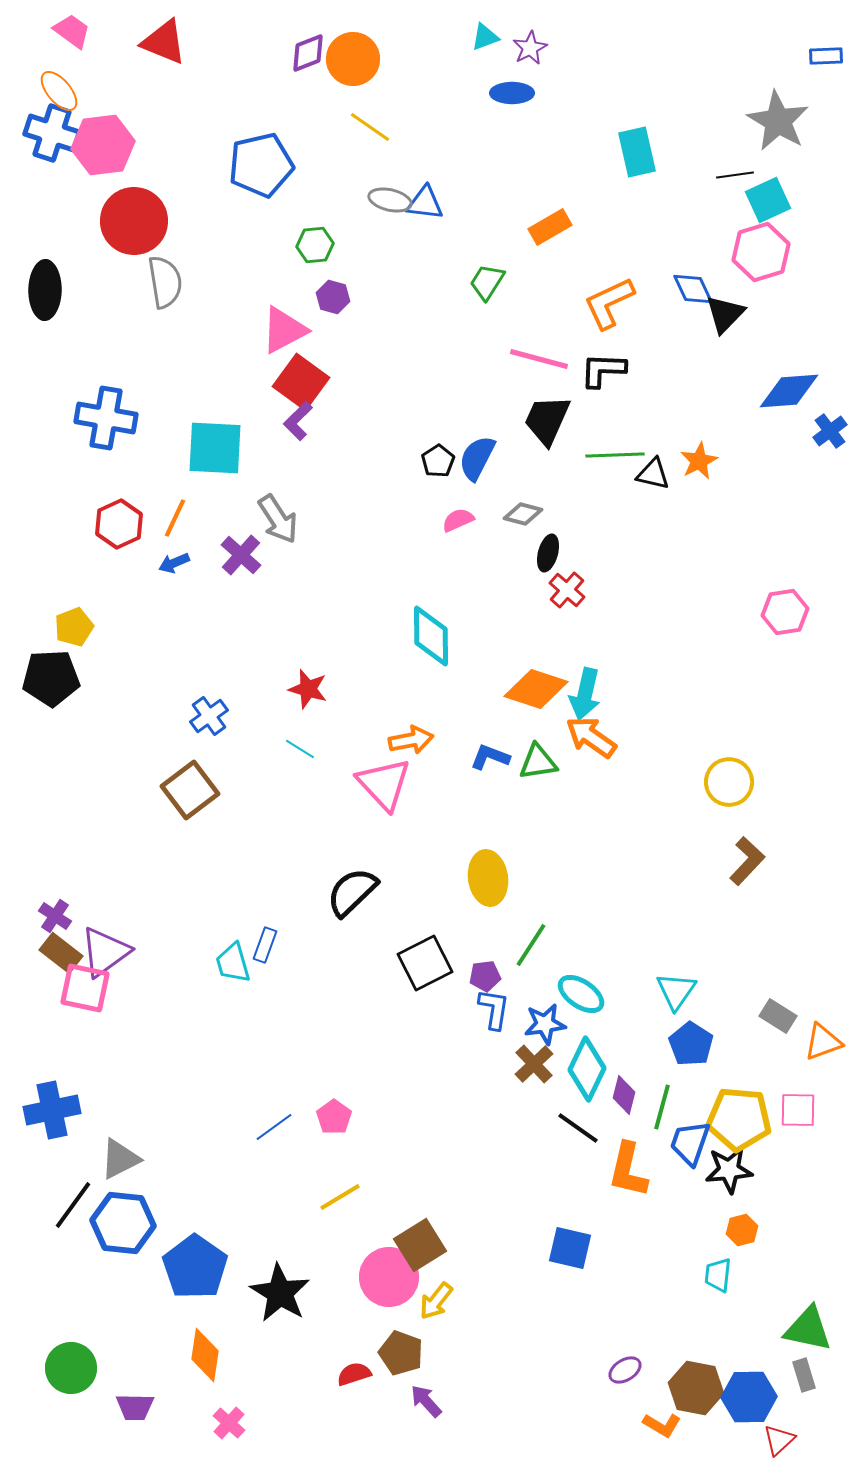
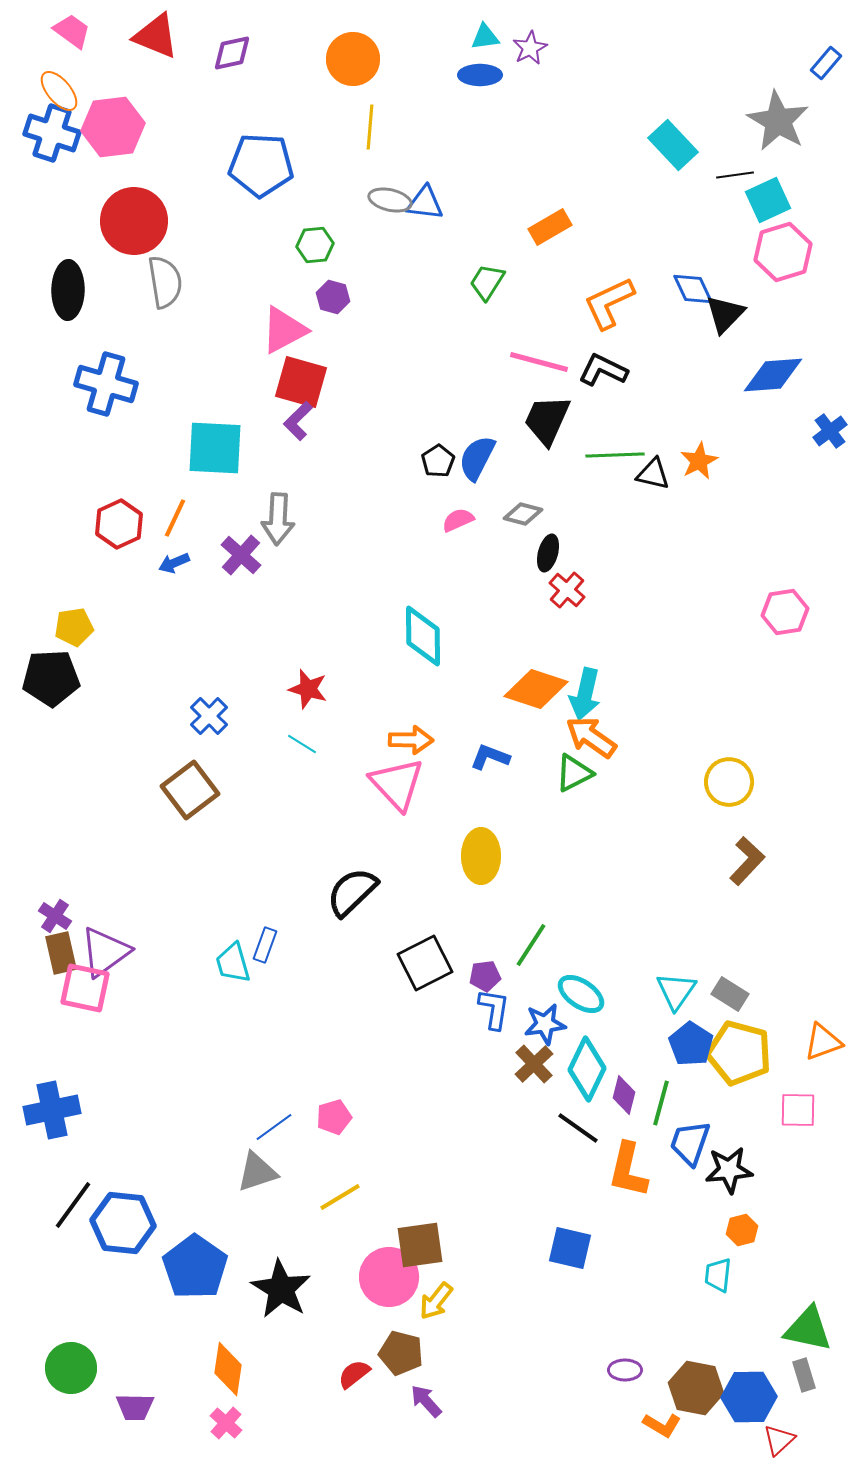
cyan triangle at (485, 37): rotated 12 degrees clockwise
red triangle at (164, 42): moved 8 px left, 6 px up
purple diamond at (308, 53): moved 76 px left; rotated 9 degrees clockwise
blue rectangle at (826, 56): moved 7 px down; rotated 48 degrees counterclockwise
blue ellipse at (512, 93): moved 32 px left, 18 px up
yellow line at (370, 127): rotated 60 degrees clockwise
pink hexagon at (103, 145): moved 10 px right, 18 px up
cyan rectangle at (637, 152): moved 36 px right, 7 px up; rotated 30 degrees counterclockwise
blue pentagon at (261, 165): rotated 16 degrees clockwise
pink hexagon at (761, 252): moved 22 px right
black ellipse at (45, 290): moved 23 px right
pink line at (539, 359): moved 3 px down
black L-shape at (603, 370): rotated 24 degrees clockwise
red square at (301, 382): rotated 20 degrees counterclockwise
blue diamond at (789, 391): moved 16 px left, 16 px up
blue cross at (106, 418): moved 34 px up; rotated 6 degrees clockwise
gray arrow at (278, 519): rotated 36 degrees clockwise
yellow pentagon at (74, 627): rotated 12 degrees clockwise
cyan diamond at (431, 636): moved 8 px left
blue cross at (209, 716): rotated 9 degrees counterclockwise
orange arrow at (411, 740): rotated 12 degrees clockwise
cyan line at (300, 749): moved 2 px right, 5 px up
green triangle at (538, 762): moved 36 px right, 11 px down; rotated 18 degrees counterclockwise
pink triangle at (384, 784): moved 13 px right
yellow ellipse at (488, 878): moved 7 px left, 22 px up; rotated 8 degrees clockwise
brown rectangle at (61, 953): rotated 39 degrees clockwise
gray rectangle at (778, 1016): moved 48 px left, 22 px up
green line at (662, 1107): moved 1 px left, 4 px up
pink pentagon at (334, 1117): rotated 20 degrees clockwise
yellow pentagon at (739, 1119): moved 66 px up; rotated 10 degrees clockwise
gray triangle at (120, 1159): moved 137 px right, 13 px down; rotated 9 degrees clockwise
brown square at (420, 1245): rotated 24 degrees clockwise
black star at (280, 1293): moved 1 px right, 4 px up
brown pentagon at (401, 1353): rotated 6 degrees counterclockwise
orange diamond at (205, 1355): moved 23 px right, 14 px down
purple ellipse at (625, 1370): rotated 32 degrees clockwise
red semicircle at (354, 1374): rotated 20 degrees counterclockwise
pink cross at (229, 1423): moved 3 px left
